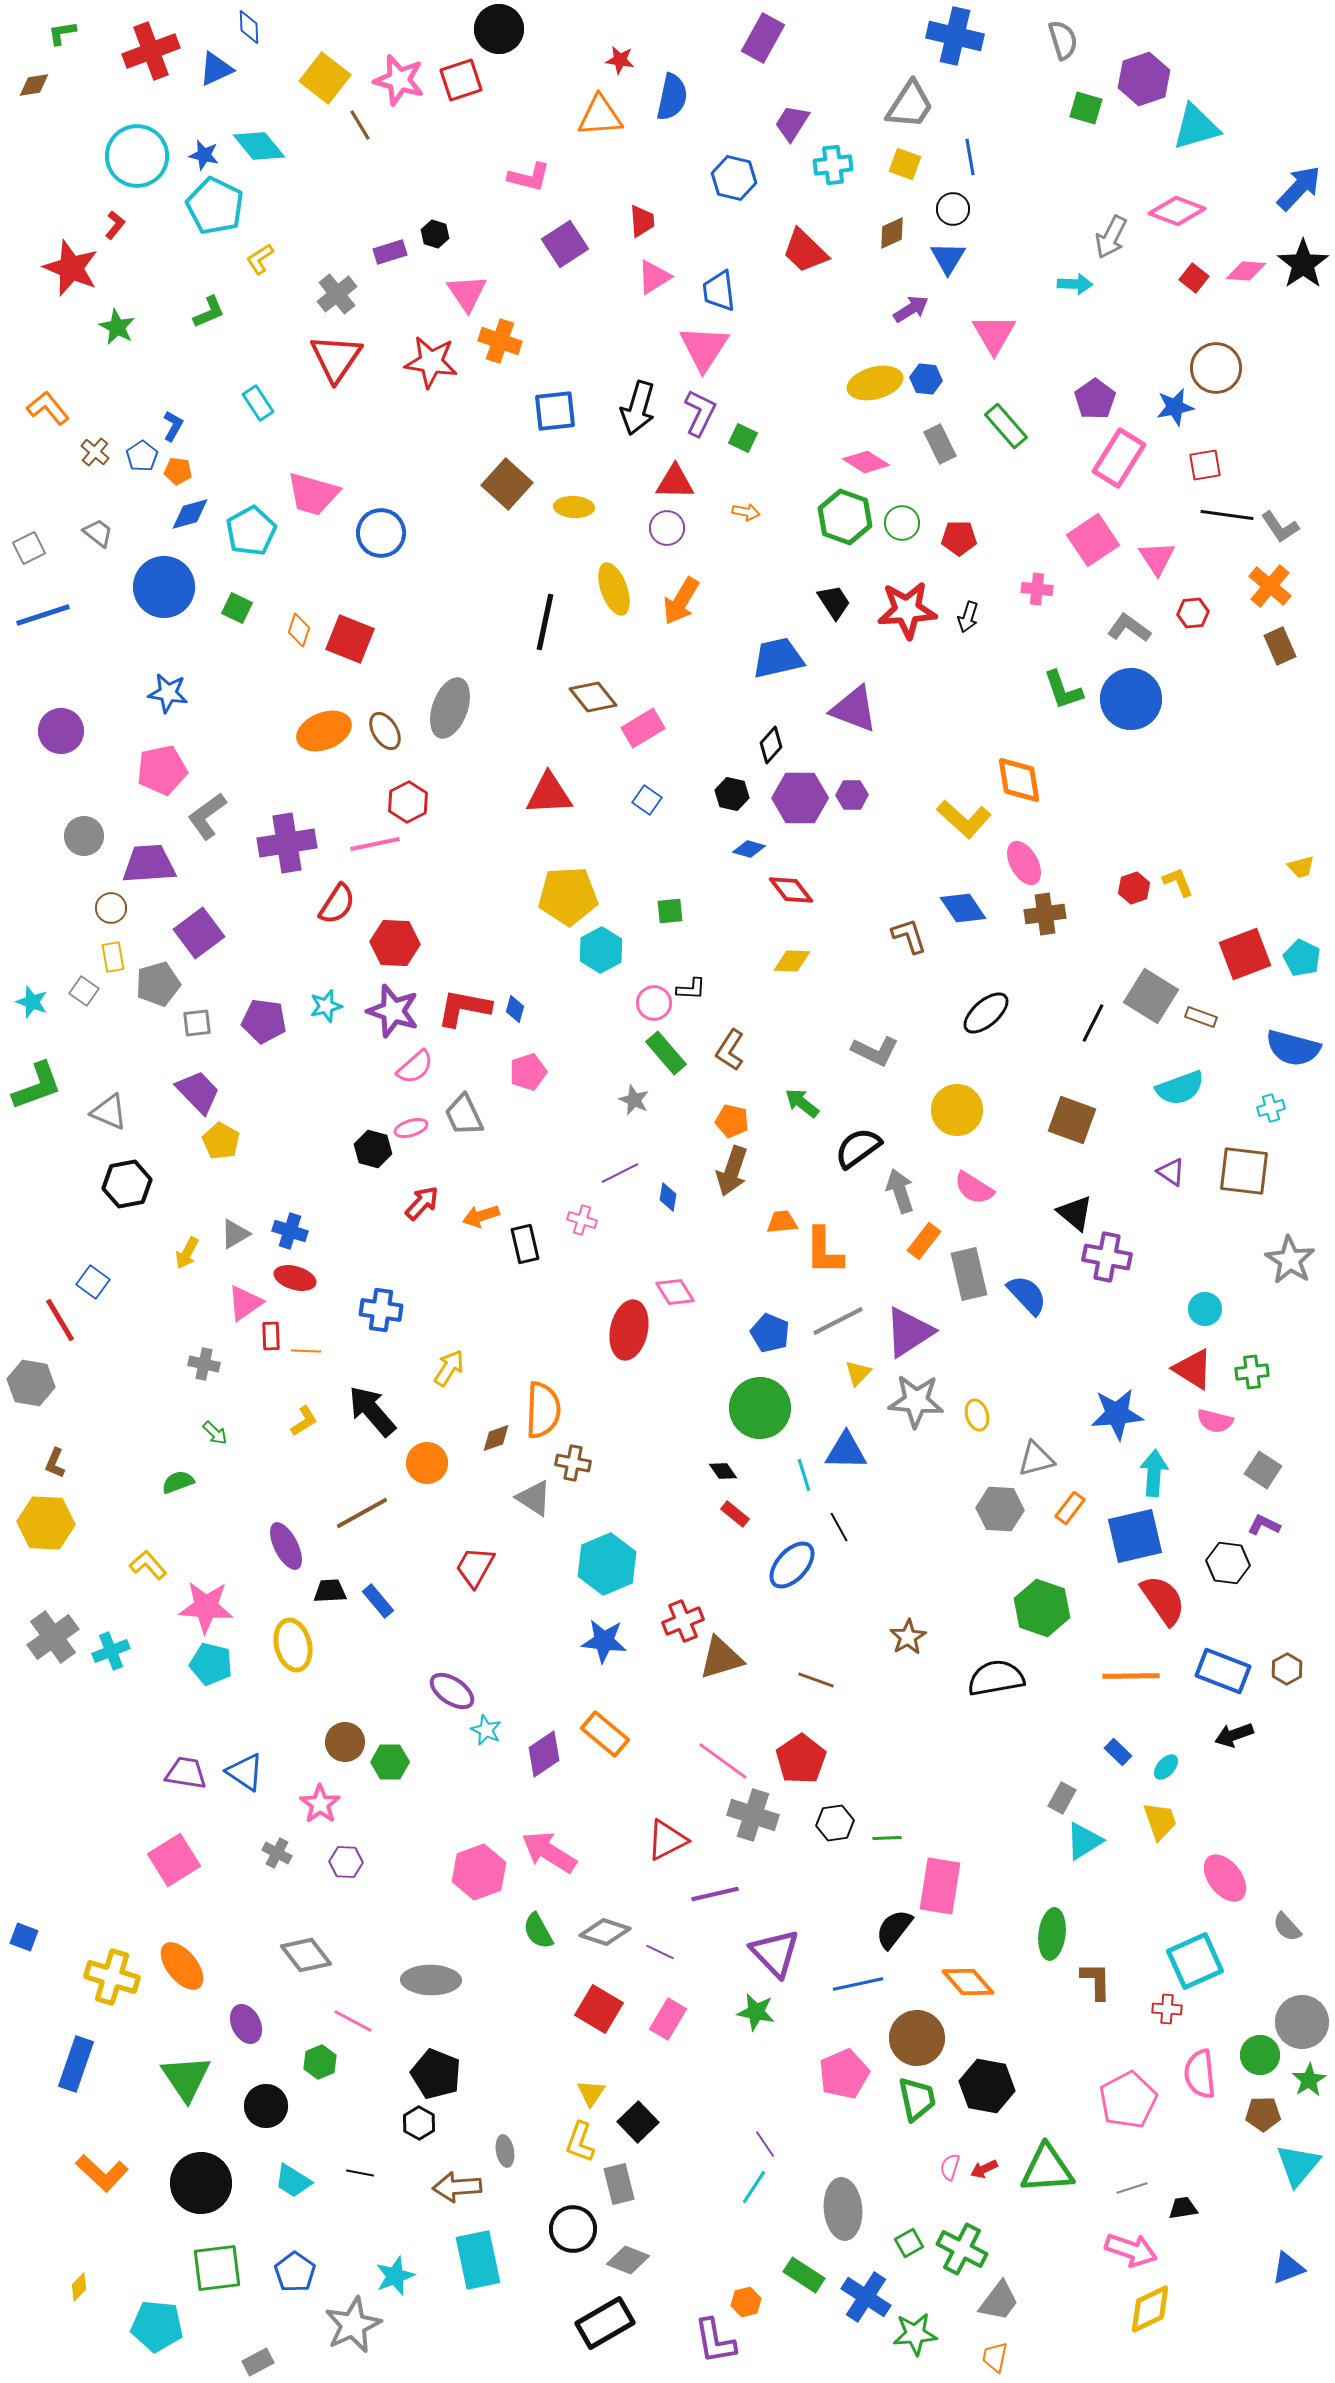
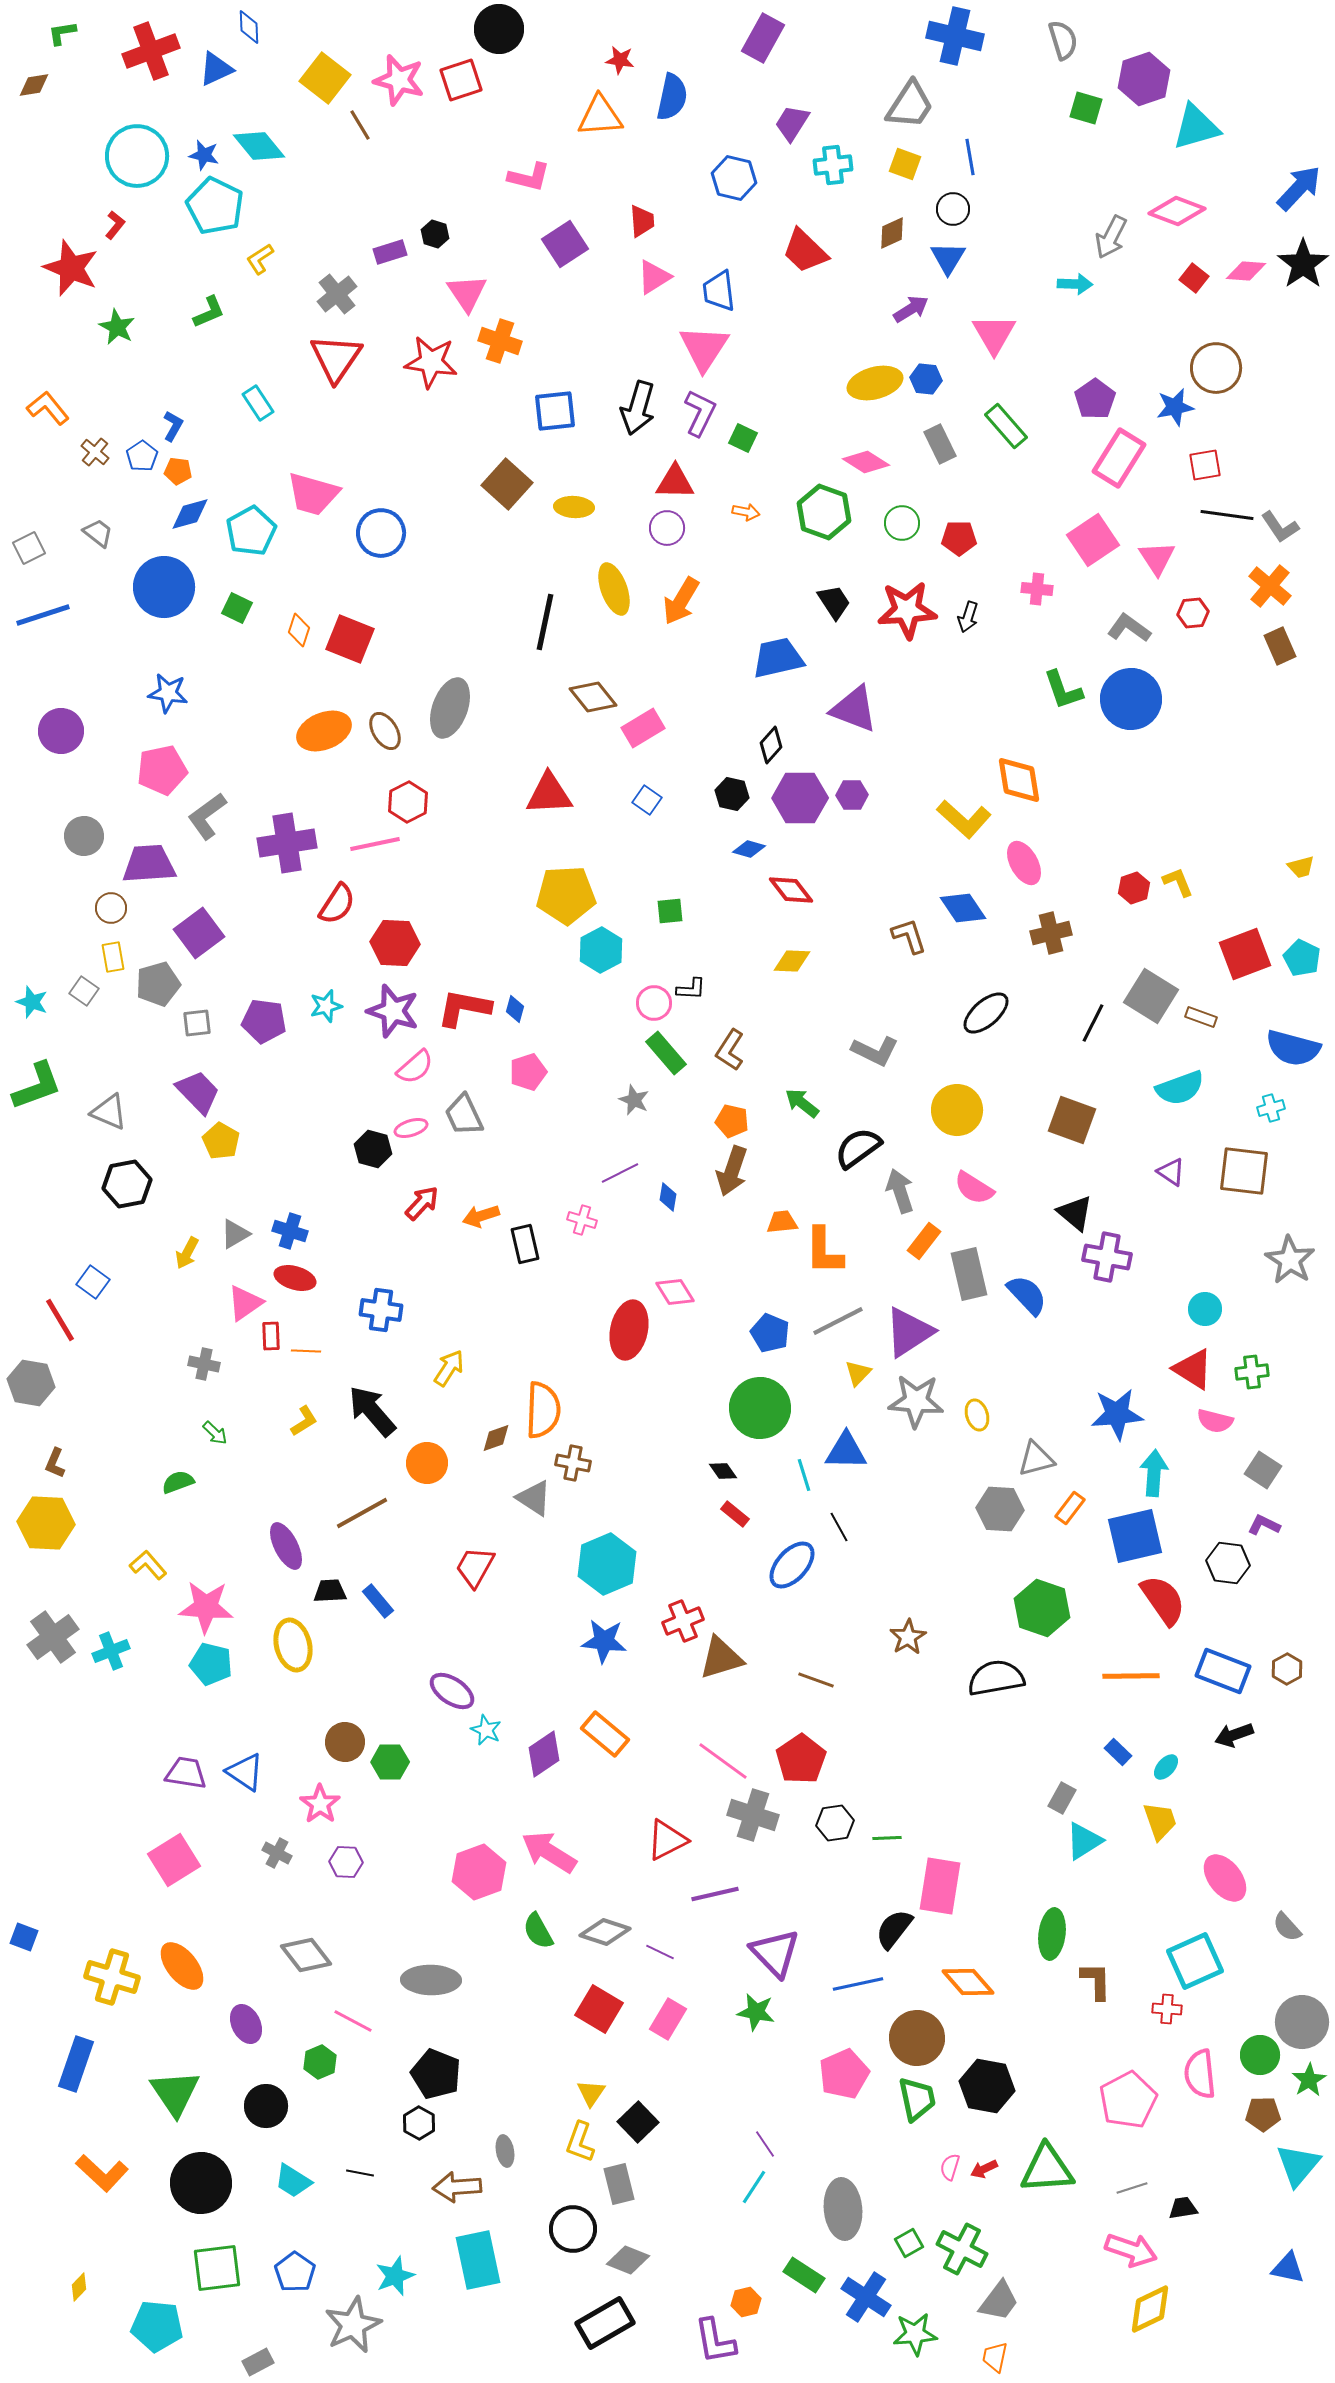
green hexagon at (845, 517): moved 21 px left, 5 px up
yellow pentagon at (568, 896): moved 2 px left, 1 px up
brown cross at (1045, 914): moved 6 px right, 19 px down; rotated 6 degrees counterclockwise
green triangle at (186, 2078): moved 11 px left, 15 px down
blue triangle at (1288, 2268): rotated 33 degrees clockwise
